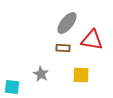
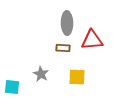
gray ellipse: rotated 40 degrees counterclockwise
red triangle: rotated 15 degrees counterclockwise
yellow square: moved 4 px left, 2 px down
